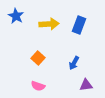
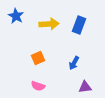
orange square: rotated 24 degrees clockwise
purple triangle: moved 1 px left, 2 px down
